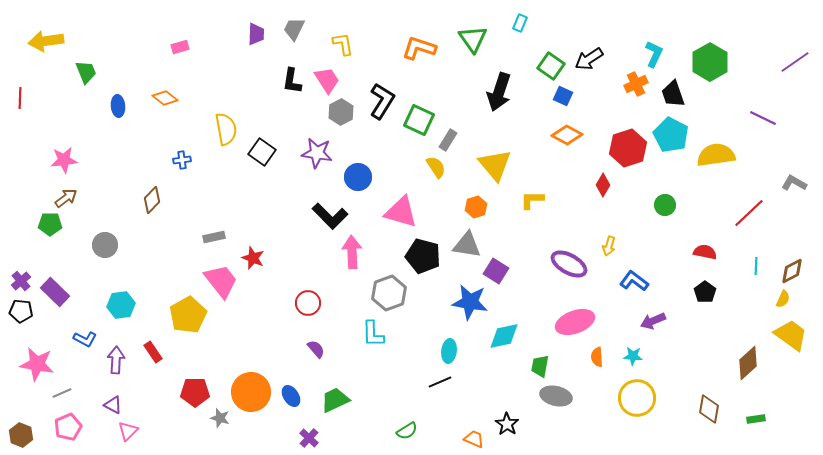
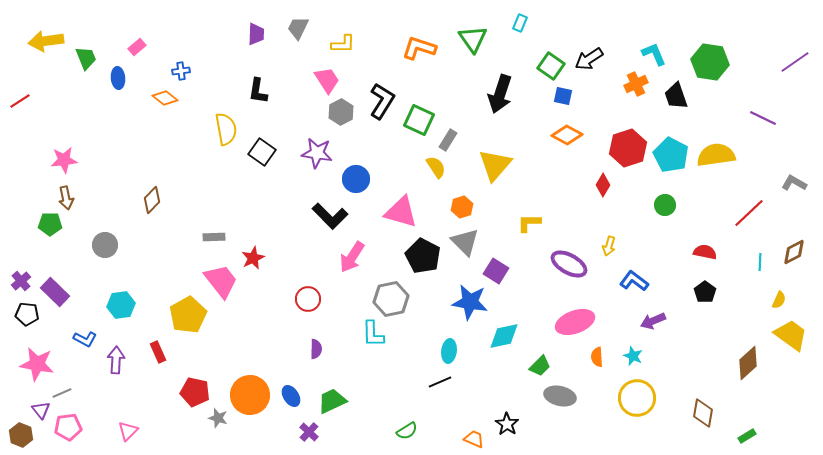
gray trapezoid at (294, 29): moved 4 px right, 1 px up
yellow L-shape at (343, 44): rotated 100 degrees clockwise
pink rectangle at (180, 47): moved 43 px left; rotated 24 degrees counterclockwise
cyan L-shape at (654, 54): rotated 48 degrees counterclockwise
green hexagon at (710, 62): rotated 21 degrees counterclockwise
green trapezoid at (86, 72): moved 14 px up
black L-shape at (292, 81): moved 34 px left, 10 px down
black arrow at (499, 92): moved 1 px right, 2 px down
black trapezoid at (673, 94): moved 3 px right, 2 px down
blue square at (563, 96): rotated 12 degrees counterclockwise
red line at (20, 98): moved 3 px down; rotated 55 degrees clockwise
blue ellipse at (118, 106): moved 28 px up
cyan pentagon at (671, 135): moved 20 px down
blue cross at (182, 160): moved 1 px left, 89 px up
yellow triangle at (495, 165): rotated 21 degrees clockwise
blue circle at (358, 177): moved 2 px left, 2 px down
brown arrow at (66, 198): rotated 115 degrees clockwise
yellow L-shape at (532, 200): moved 3 px left, 23 px down
orange hexagon at (476, 207): moved 14 px left
gray rectangle at (214, 237): rotated 10 degrees clockwise
gray triangle at (467, 245): moved 2 px left, 3 px up; rotated 36 degrees clockwise
pink arrow at (352, 252): moved 5 px down; rotated 144 degrees counterclockwise
black pentagon at (423, 256): rotated 12 degrees clockwise
red star at (253, 258): rotated 25 degrees clockwise
cyan line at (756, 266): moved 4 px right, 4 px up
brown diamond at (792, 271): moved 2 px right, 19 px up
gray hexagon at (389, 293): moved 2 px right, 6 px down; rotated 8 degrees clockwise
yellow semicircle at (783, 299): moved 4 px left, 1 px down
red circle at (308, 303): moved 4 px up
black pentagon at (21, 311): moved 6 px right, 3 px down
purple semicircle at (316, 349): rotated 42 degrees clockwise
red rectangle at (153, 352): moved 5 px right; rotated 10 degrees clockwise
cyan star at (633, 356): rotated 18 degrees clockwise
green trapezoid at (540, 366): rotated 145 degrees counterclockwise
red pentagon at (195, 392): rotated 12 degrees clockwise
orange circle at (251, 392): moved 1 px left, 3 px down
gray ellipse at (556, 396): moved 4 px right
green trapezoid at (335, 400): moved 3 px left, 1 px down
purple triangle at (113, 405): moved 72 px left, 5 px down; rotated 24 degrees clockwise
brown diamond at (709, 409): moved 6 px left, 4 px down
gray star at (220, 418): moved 2 px left
green rectangle at (756, 419): moved 9 px left, 17 px down; rotated 24 degrees counterclockwise
pink pentagon at (68, 427): rotated 16 degrees clockwise
purple cross at (309, 438): moved 6 px up
